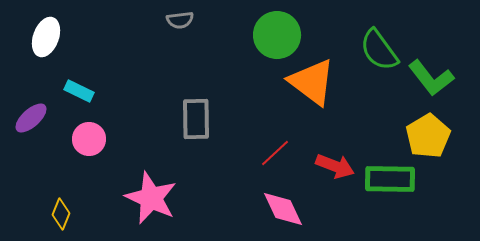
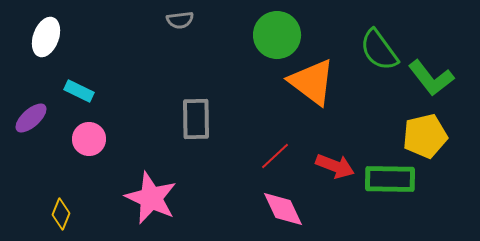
yellow pentagon: moved 3 px left; rotated 18 degrees clockwise
red line: moved 3 px down
